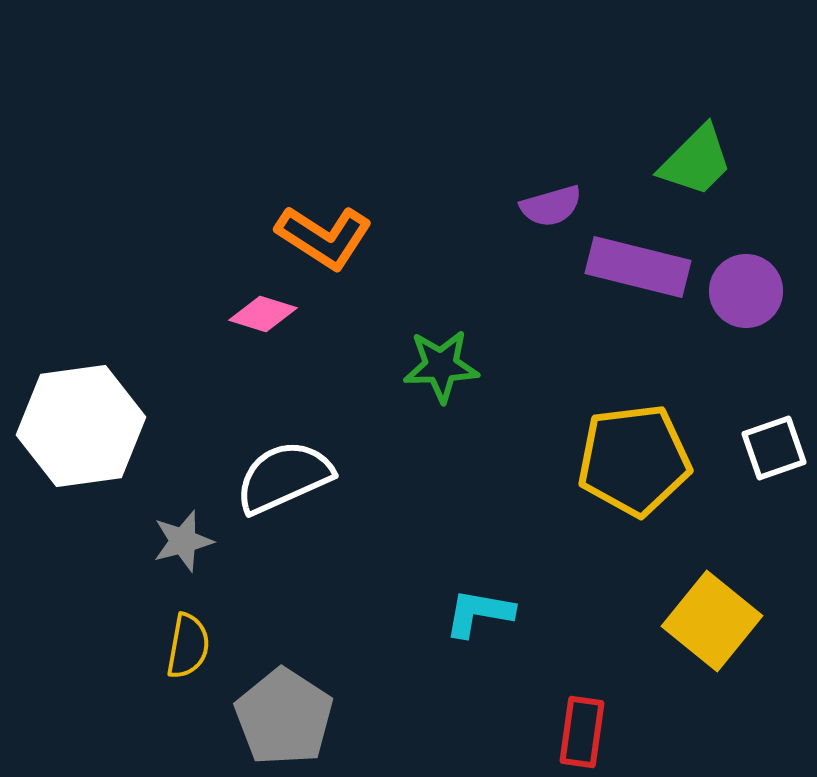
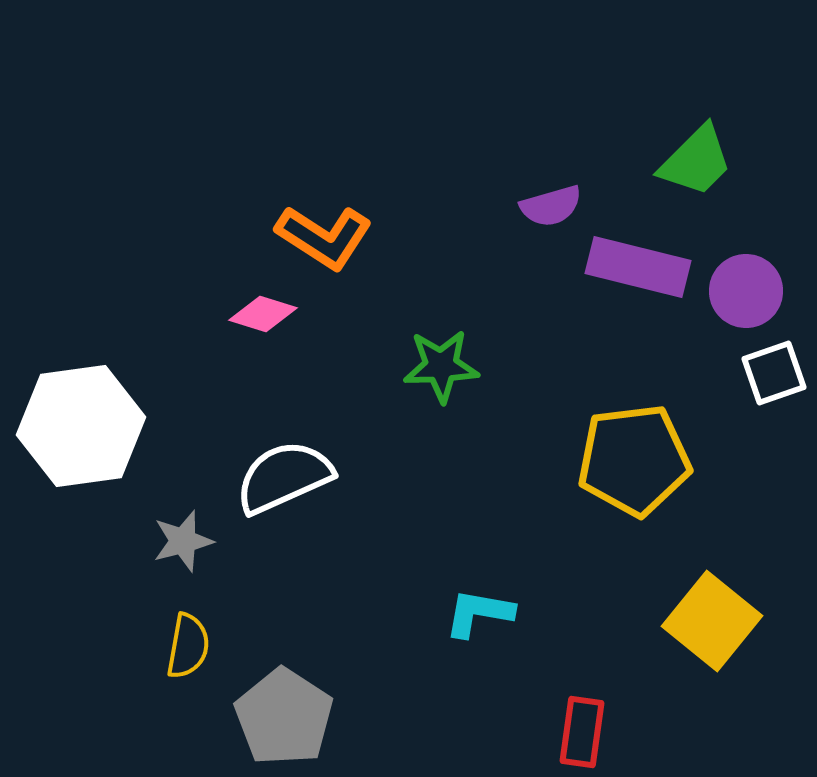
white square: moved 75 px up
